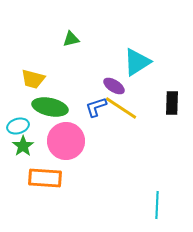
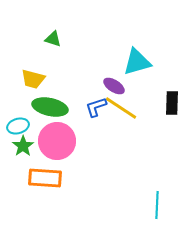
green triangle: moved 18 px left; rotated 30 degrees clockwise
cyan triangle: rotated 16 degrees clockwise
pink circle: moved 9 px left
